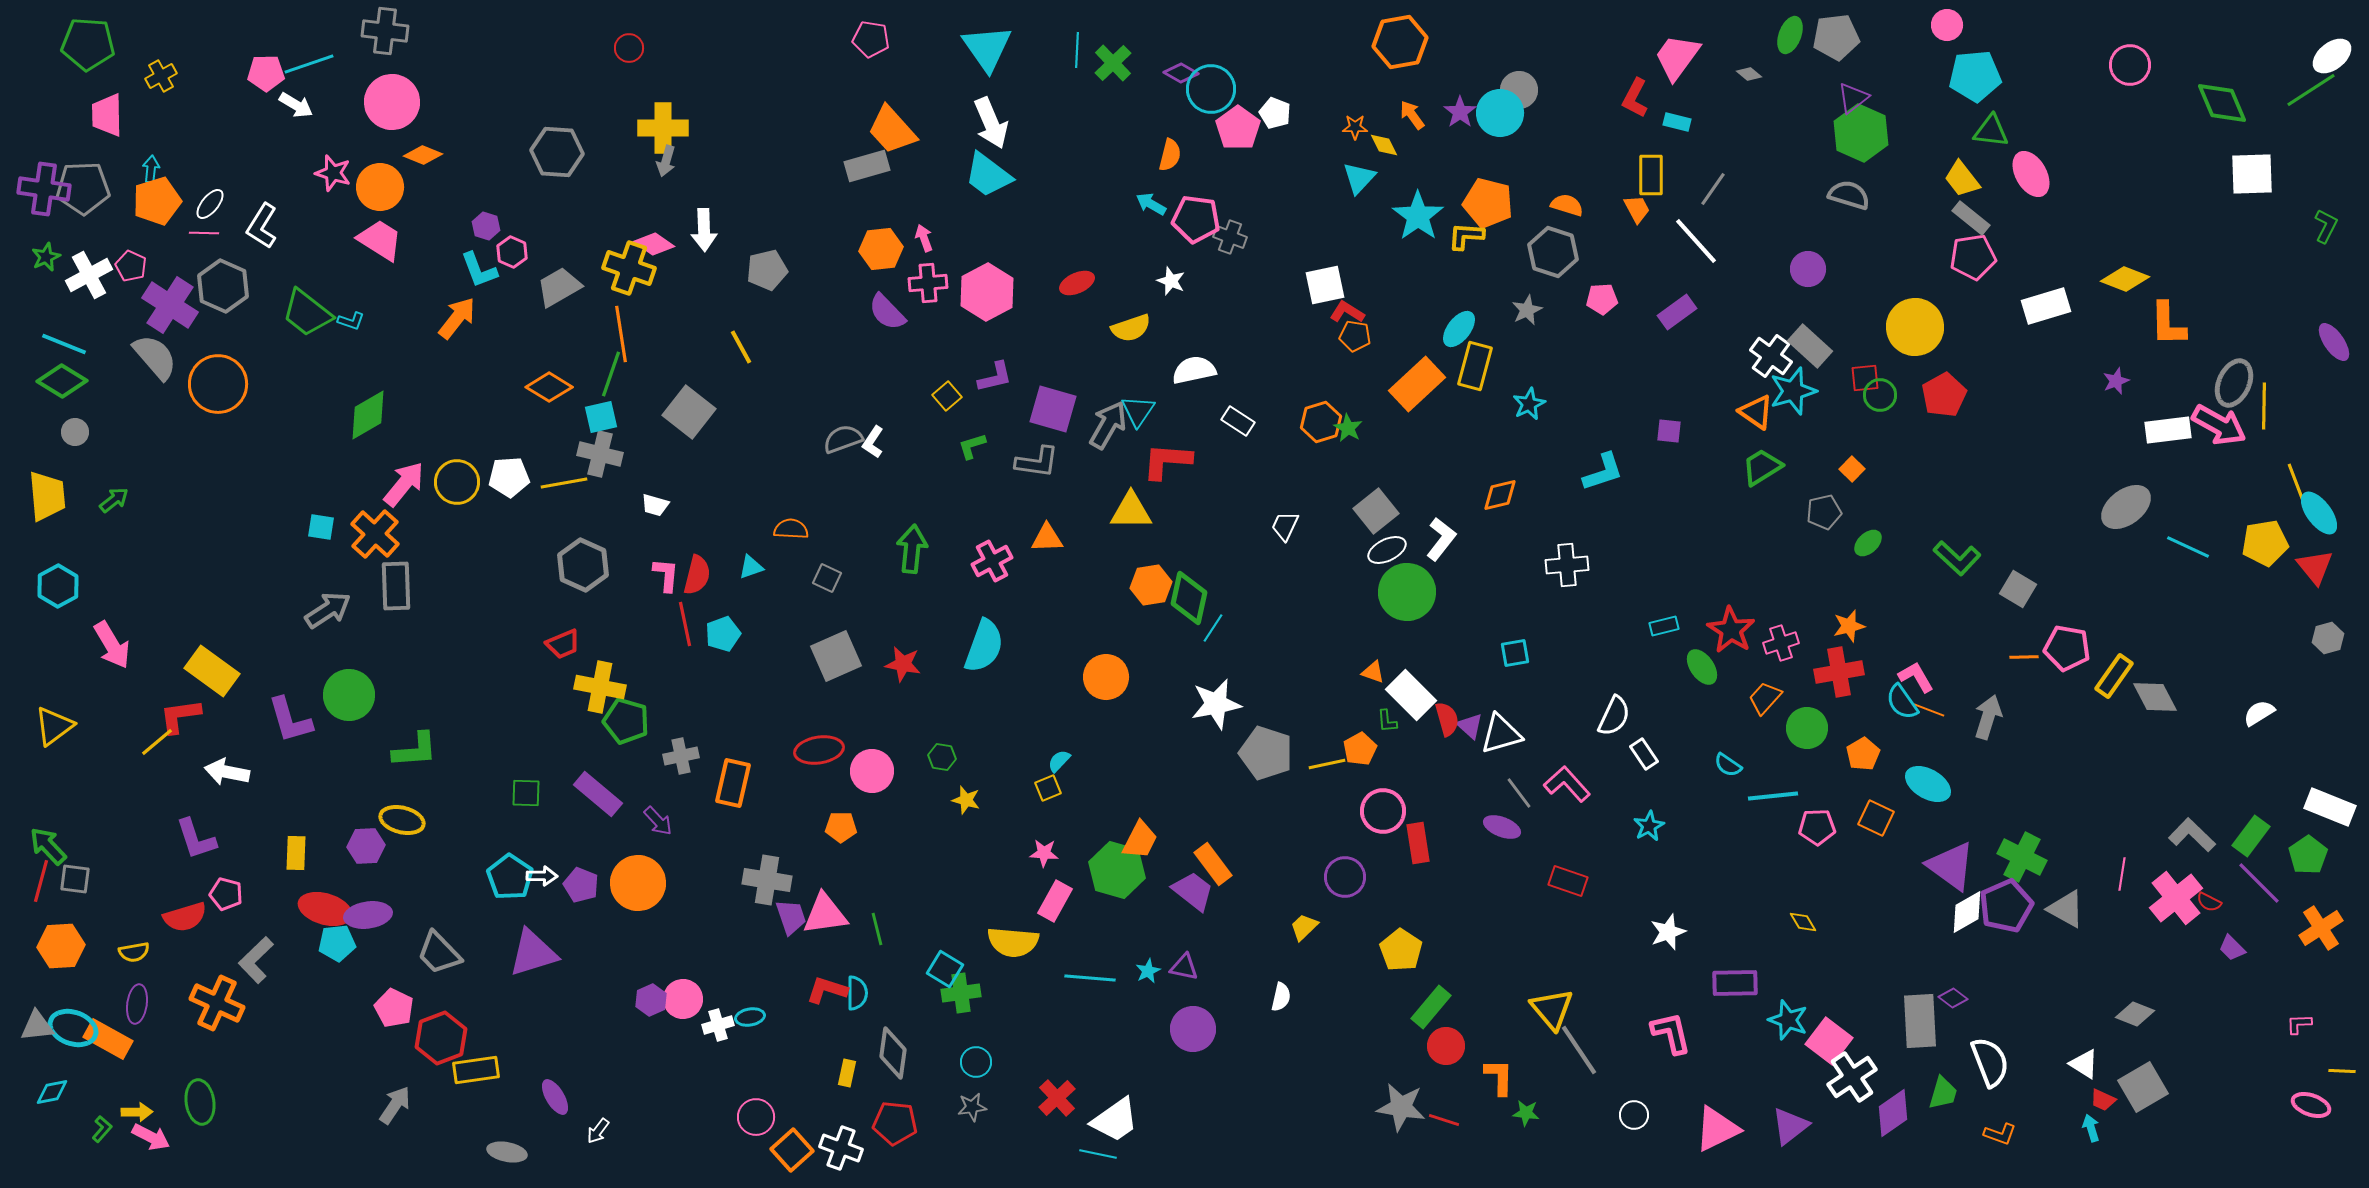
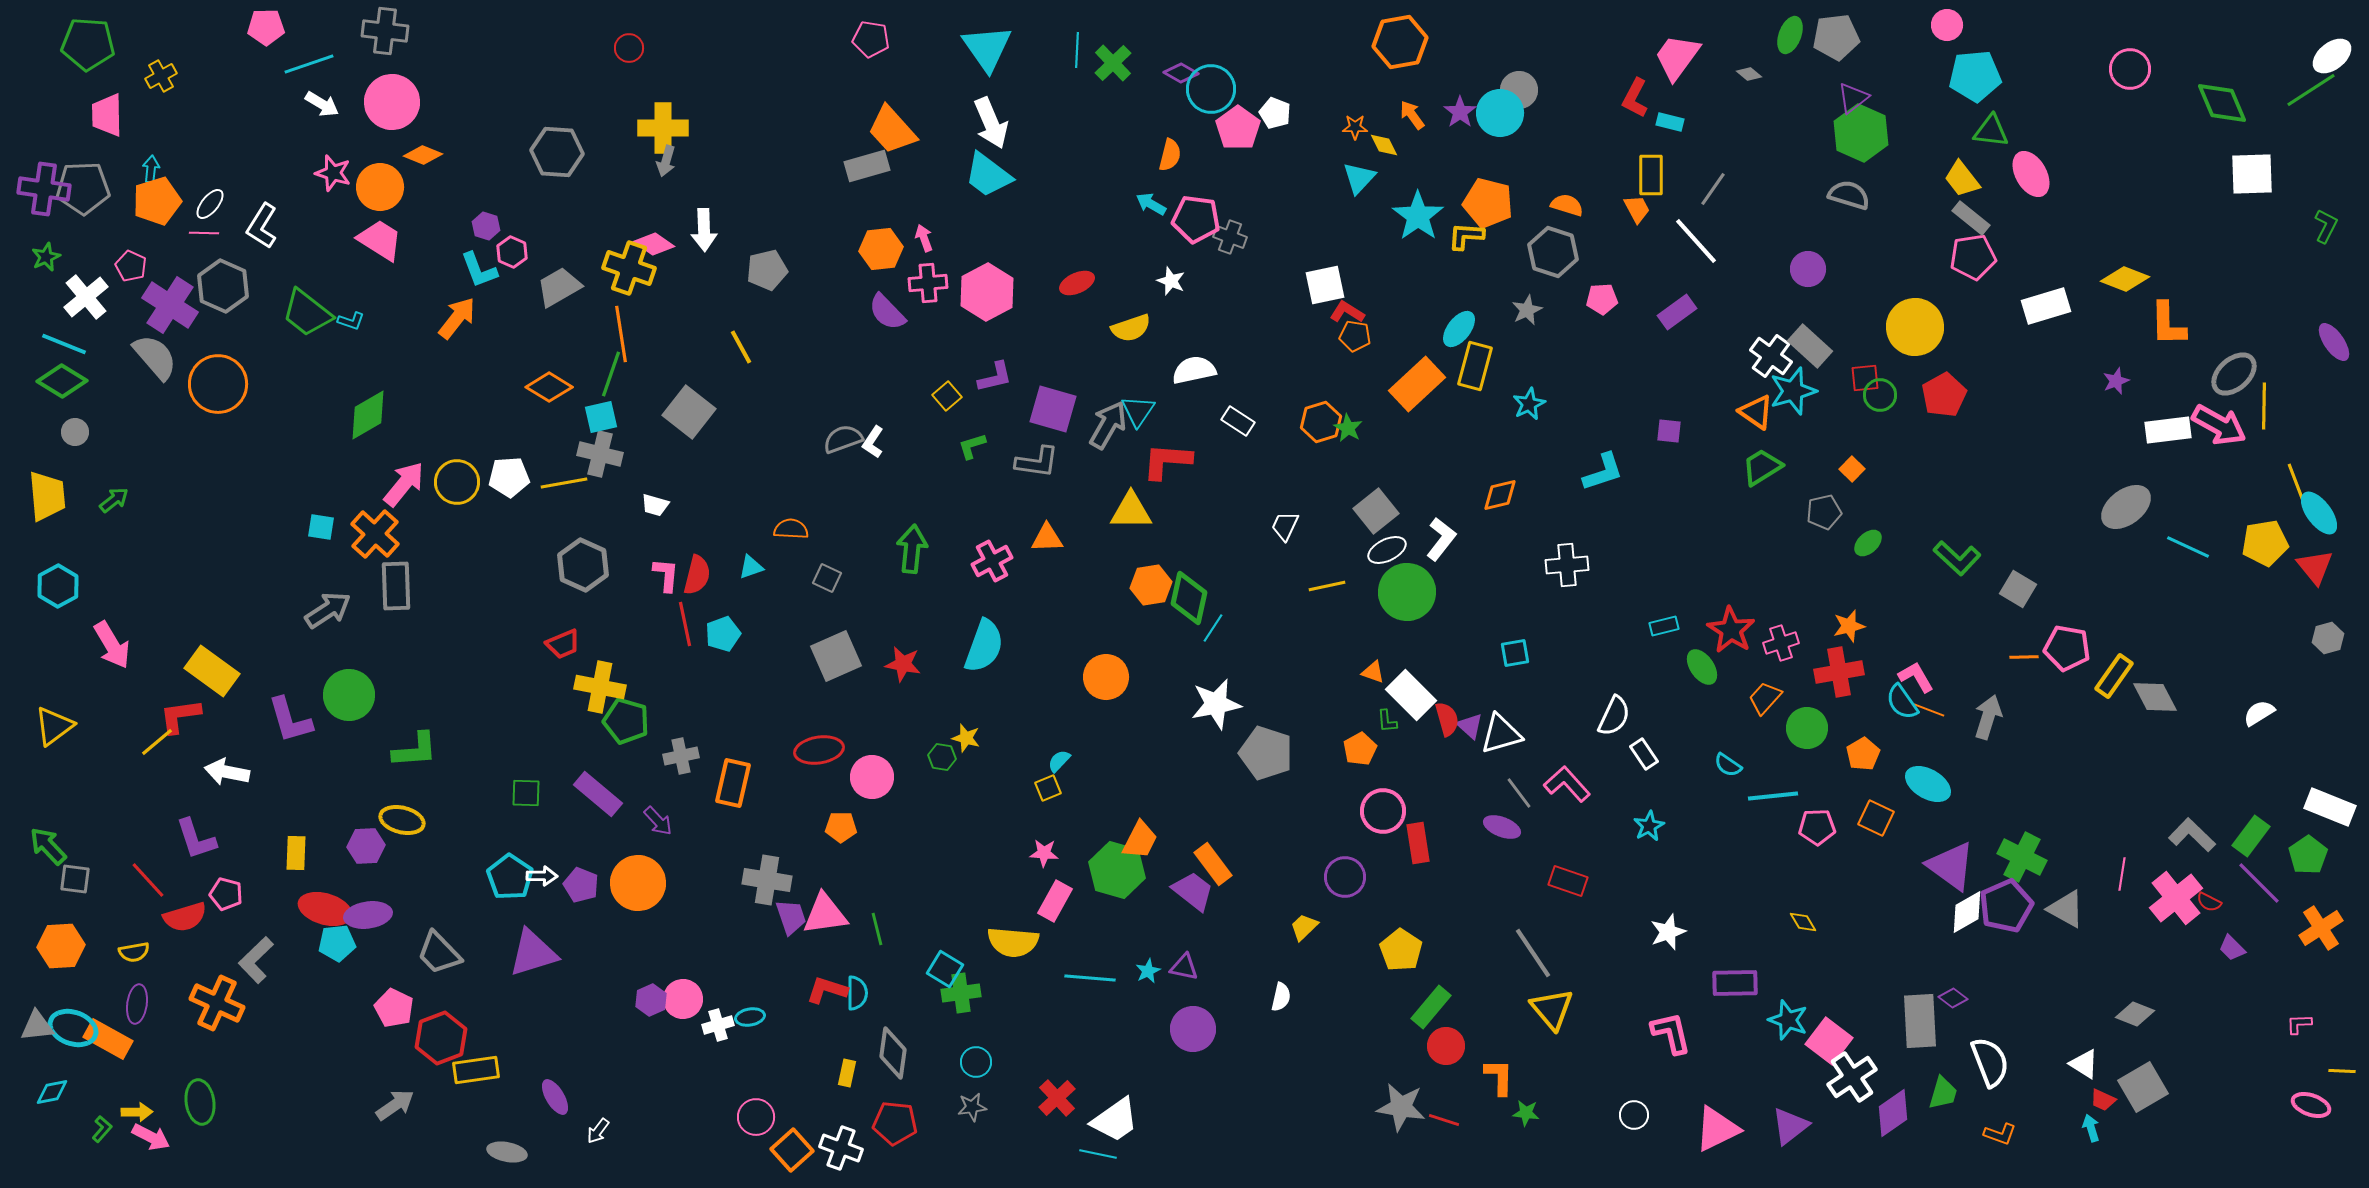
pink circle at (2130, 65): moved 4 px down
pink pentagon at (266, 73): moved 46 px up
white arrow at (296, 105): moved 26 px right, 1 px up
cyan rectangle at (1677, 122): moved 7 px left
white cross at (89, 275): moved 3 px left, 22 px down; rotated 12 degrees counterclockwise
gray ellipse at (2234, 383): moved 9 px up; rotated 24 degrees clockwise
yellow line at (1327, 764): moved 178 px up
pink circle at (872, 771): moved 6 px down
yellow star at (966, 800): moved 62 px up
red line at (41, 881): moved 107 px right, 1 px up; rotated 57 degrees counterclockwise
gray line at (1579, 1050): moved 46 px left, 97 px up
gray arrow at (395, 1105): rotated 21 degrees clockwise
